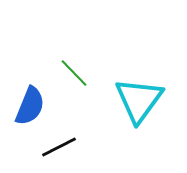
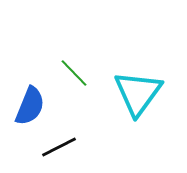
cyan triangle: moved 1 px left, 7 px up
